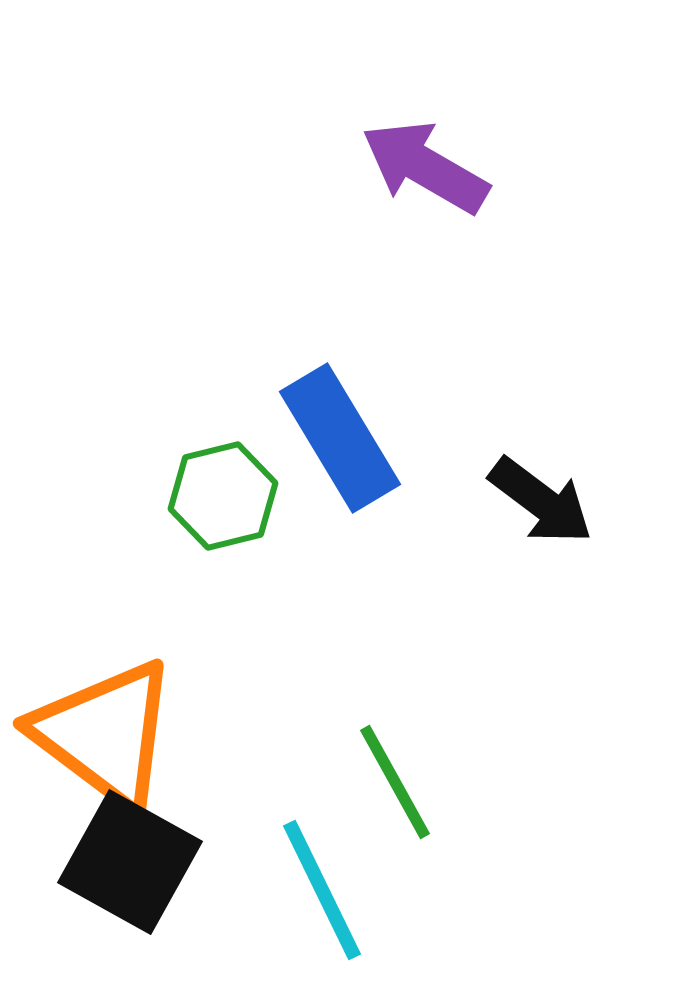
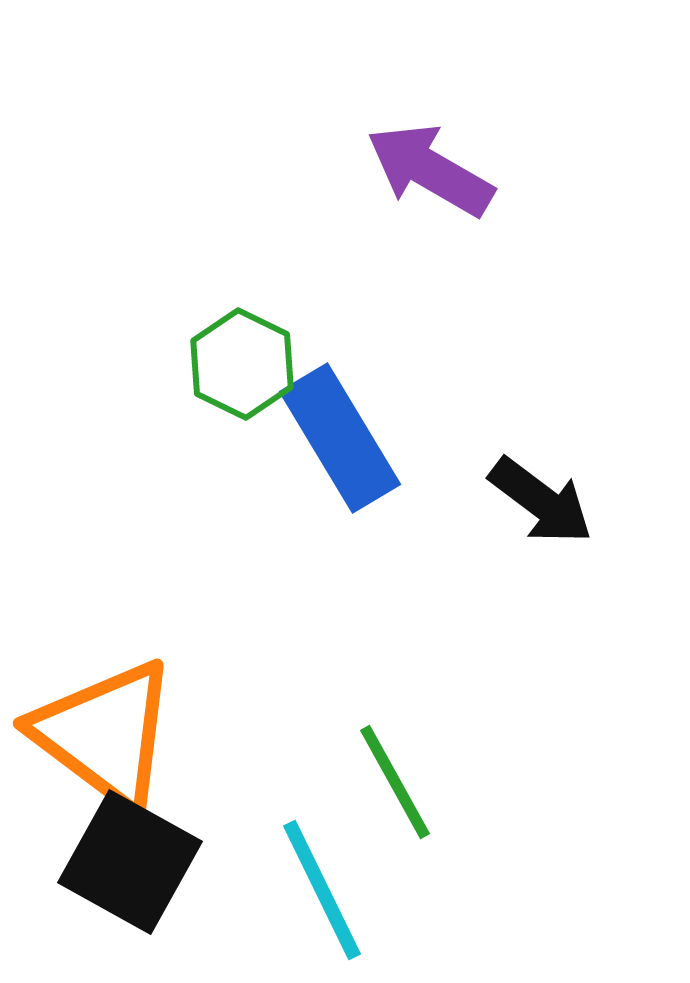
purple arrow: moved 5 px right, 3 px down
green hexagon: moved 19 px right, 132 px up; rotated 20 degrees counterclockwise
